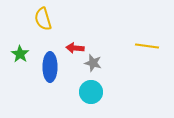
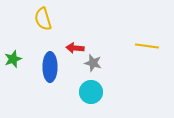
green star: moved 7 px left, 5 px down; rotated 18 degrees clockwise
